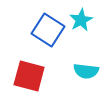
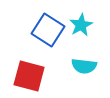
cyan star: moved 5 px down
cyan semicircle: moved 2 px left, 5 px up
